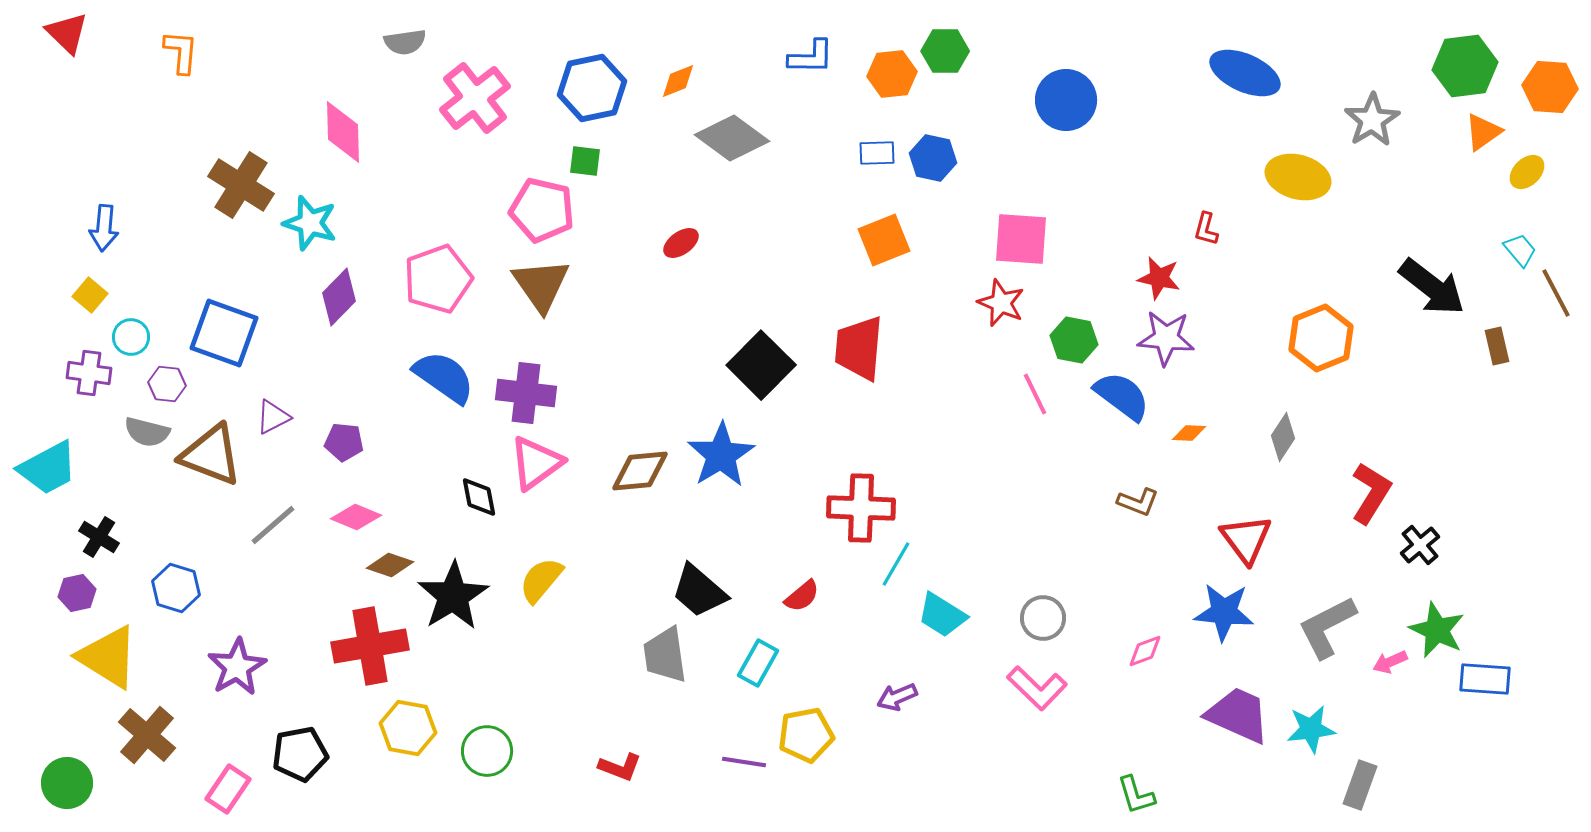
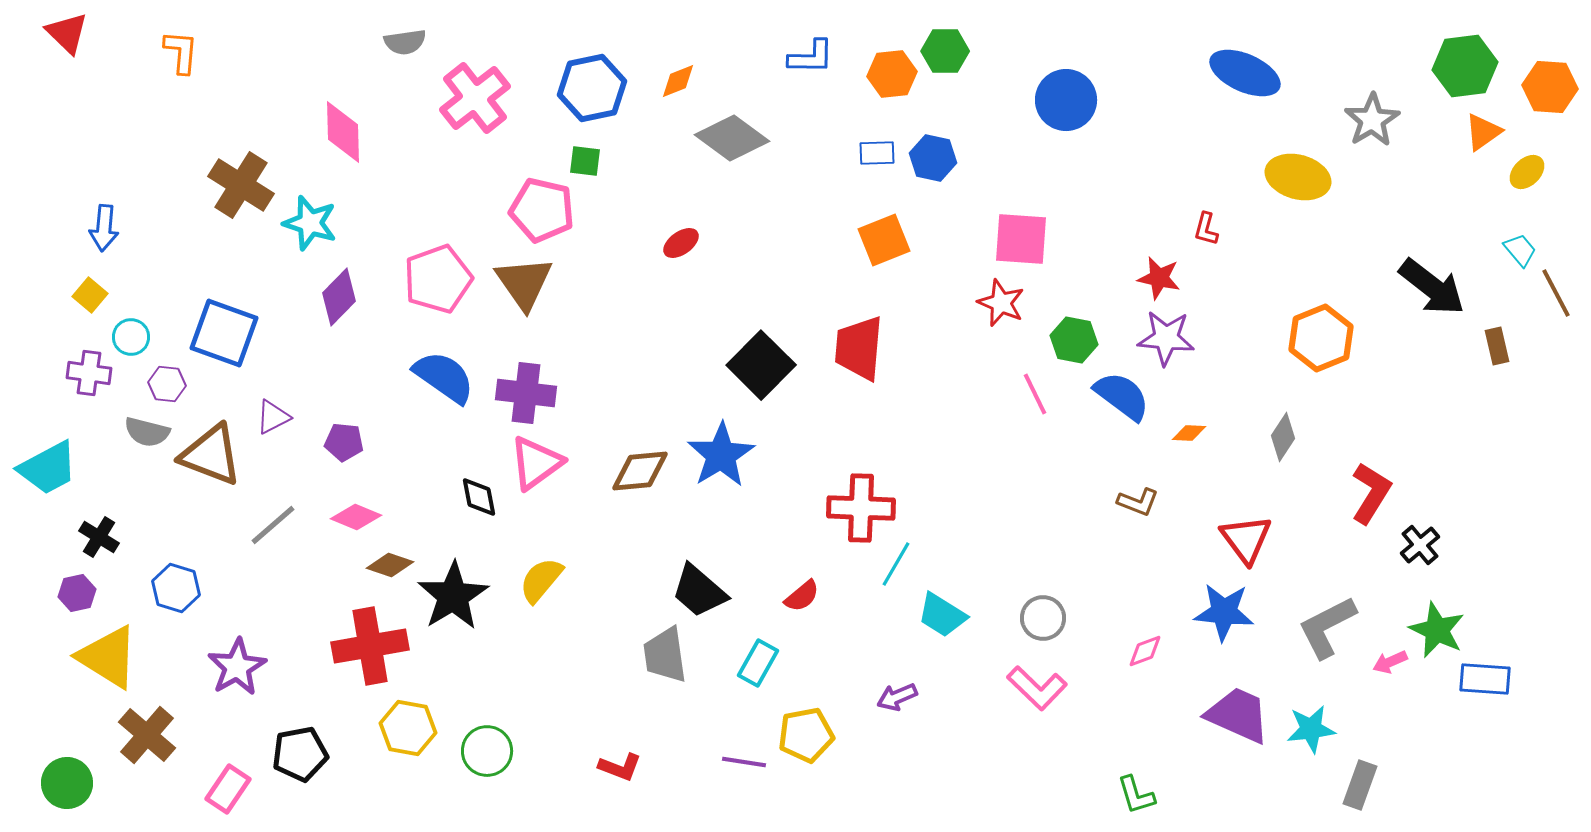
brown triangle at (541, 285): moved 17 px left, 2 px up
